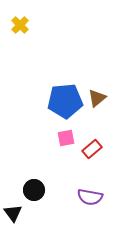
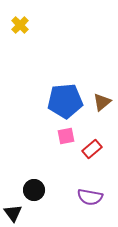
brown triangle: moved 5 px right, 4 px down
pink square: moved 2 px up
